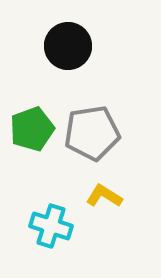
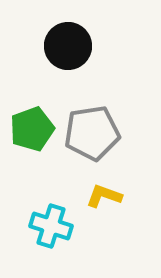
yellow L-shape: rotated 12 degrees counterclockwise
